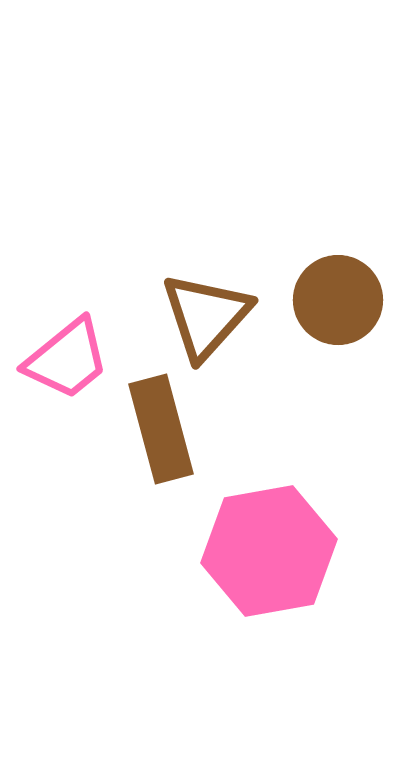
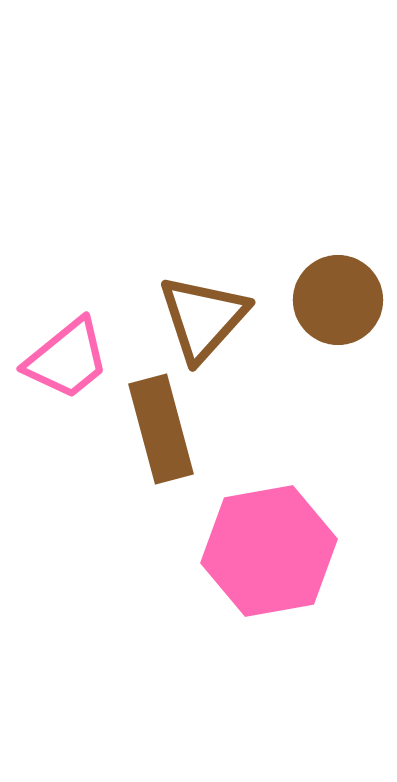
brown triangle: moved 3 px left, 2 px down
